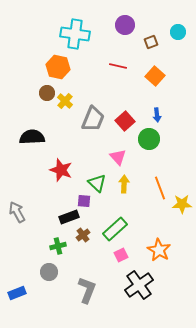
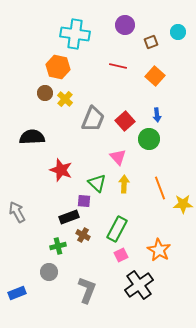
brown circle: moved 2 px left
yellow cross: moved 2 px up
yellow star: moved 1 px right
green rectangle: moved 2 px right; rotated 20 degrees counterclockwise
brown cross: rotated 24 degrees counterclockwise
